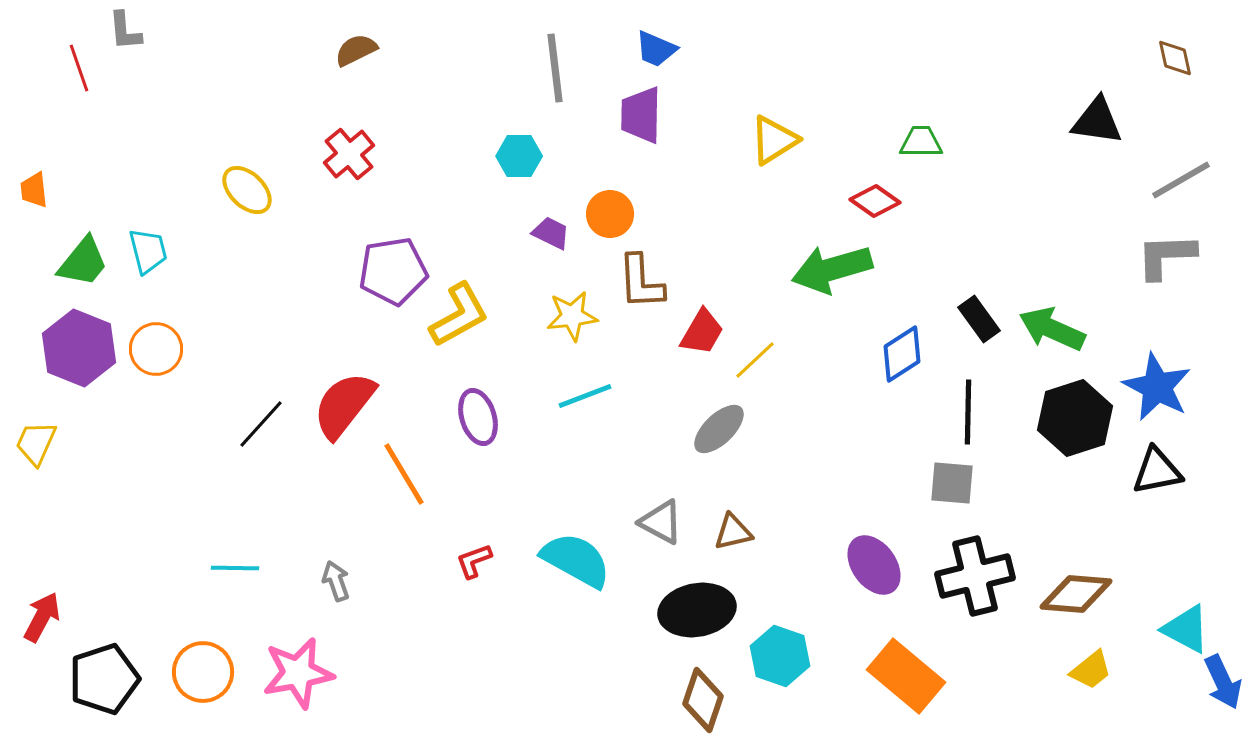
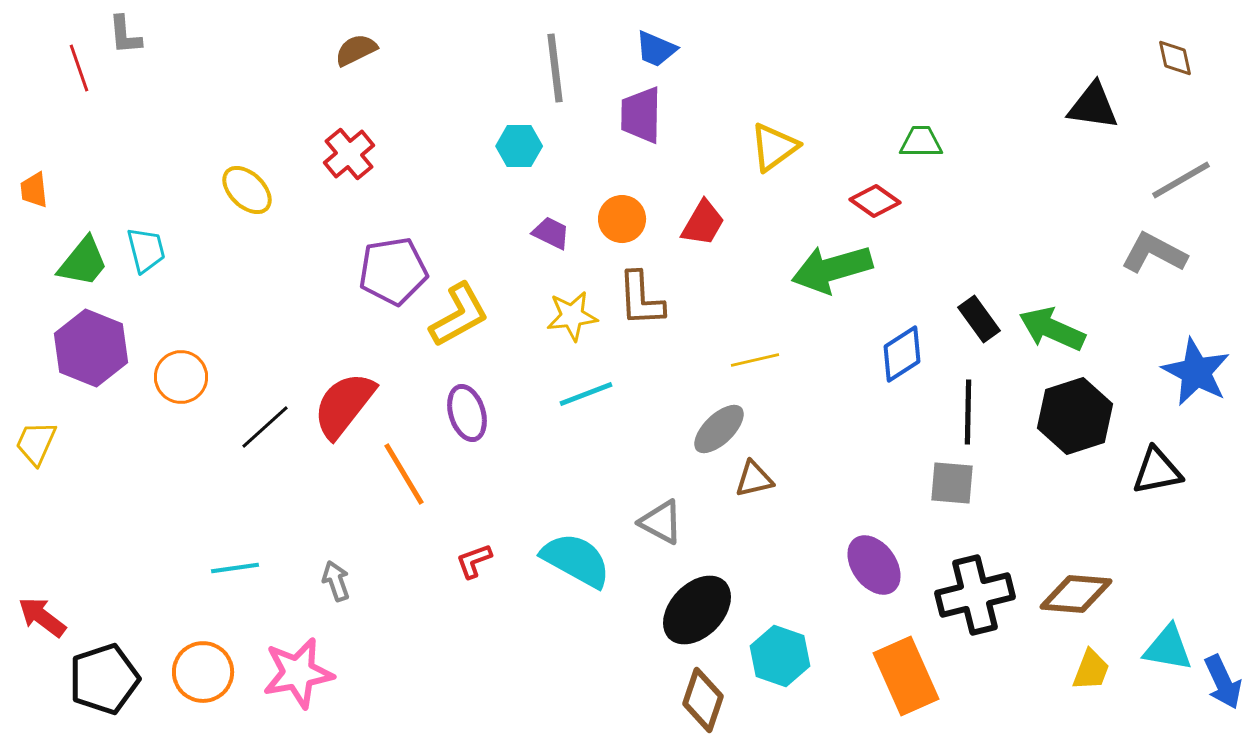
gray L-shape at (125, 31): moved 4 px down
black triangle at (1097, 121): moved 4 px left, 15 px up
yellow triangle at (774, 140): moved 7 px down; rotated 4 degrees counterclockwise
cyan hexagon at (519, 156): moved 10 px up
orange circle at (610, 214): moved 12 px right, 5 px down
cyan trapezoid at (148, 251): moved 2 px left, 1 px up
gray L-shape at (1166, 256): moved 12 px left, 3 px up; rotated 30 degrees clockwise
brown L-shape at (641, 282): moved 17 px down
red trapezoid at (702, 332): moved 1 px right, 109 px up
purple hexagon at (79, 348): moved 12 px right
orange circle at (156, 349): moved 25 px right, 28 px down
yellow line at (755, 360): rotated 30 degrees clockwise
blue star at (1157, 387): moved 39 px right, 15 px up
cyan line at (585, 396): moved 1 px right, 2 px up
purple ellipse at (478, 417): moved 11 px left, 4 px up
black hexagon at (1075, 418): moved 2 px up
black line at (261, 424): moved 4 px right, 3 px down; rotated 6 degrees clockwise
brown triangle at (733, 532): moved 21 px right, 53 px up
cyan line at (235, 568): rotated 9 degrees counterclockwise
black cross at (975, 576): moved 19 px down
black ellipse at (697, 610): rotated 36 degrees counterclockwise
red arrow at (42, 617): rotated 81 degrees counterclockwise
cyan triangle at (1186, 629): moved 18 px left, 19 px down; rotated 18 degrees counterclockwise
yellow trapezoid at (1091, 670): rotated 30 degrees counterclockwise
orange rectangle at (906, 676): rotated 26 degrees clockwise
